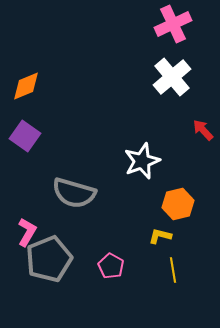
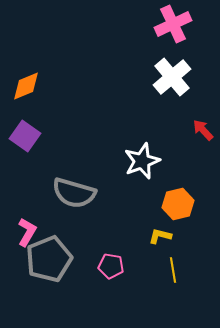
pink pentagon: rotated 20 degrees counterclockwise
